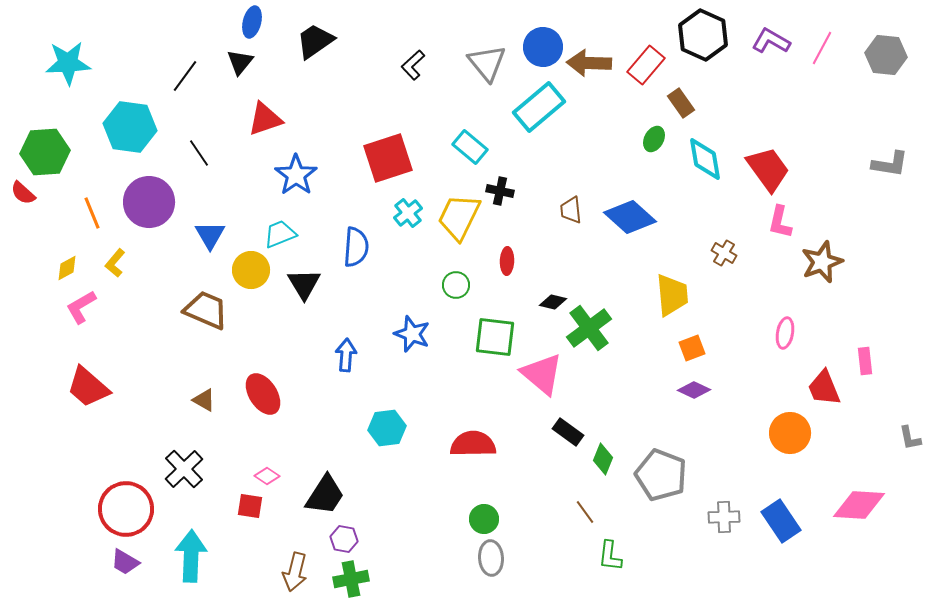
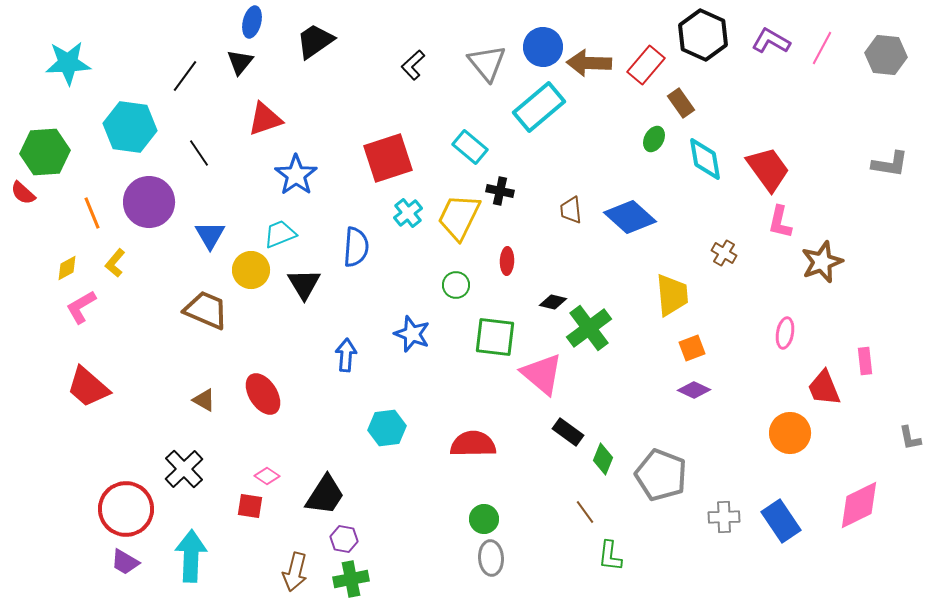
pink diamond at (859, 505): rotated 30 degrees counterclockwise
